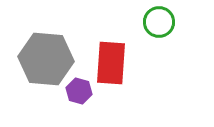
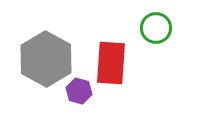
green circle: moved 3 px left, 6 px down
gray hexagon: rotated 24 degrees clockwise
